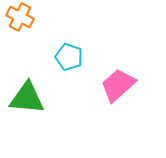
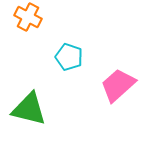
orange cross: moved 8 px right
green triangle: moved 2 px right, 11 px down; rotated 9 degrees clockwise
